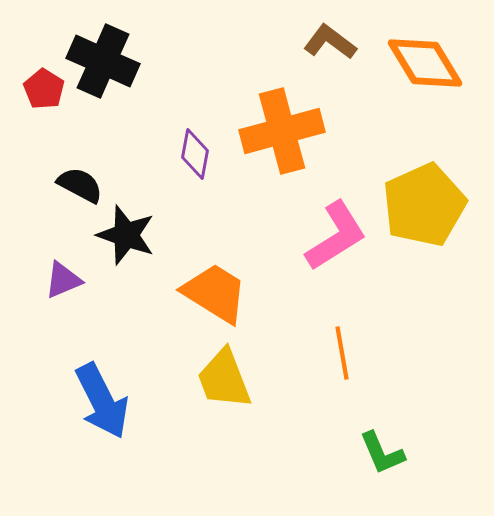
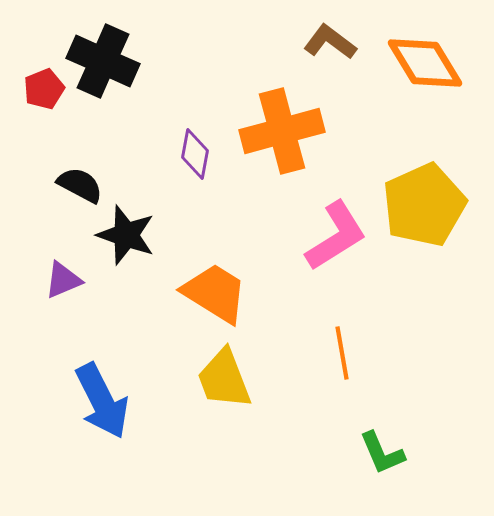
red pentagon: rotated 18 degrees clockwise
